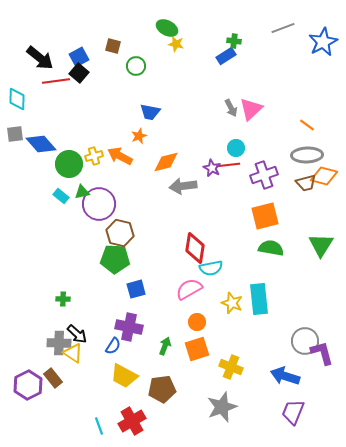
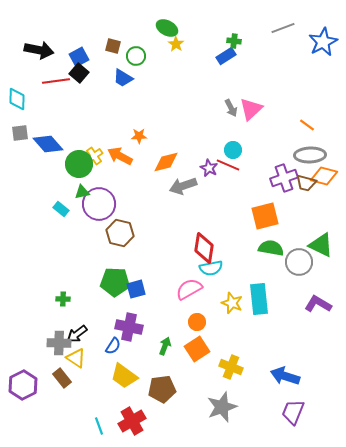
yellow star at (176, 44): rotated 21 degrees clockwise
black arrow at (40, 58): moved 1 px left, 8 px up; rotated 28 degrees counterclockwise
green circle at (136, 66): moved 10 px up
blue trapezoid at (150, 112): moved 27 px left, 34 px up; rotated 20 degrees clockwise
gray square at (15, 134): moved 5 px right, 1 px up
orange star at (139, 136): rotated 21 degrees clockwise
blue diamond at (41, 144): moved 7 px right
cyan circle at (236, 148): moved 3 px left, 2 px down
gray ellipse at (307, 155): moved 3 px right
yellow cross at (94, 156): rotated 18 degrees counterclockwise
green circle at (69, 164): moved 10 px right
red line at (228, 165): rotated 30 degrees clockwise
purple star at (212, 168): moved 3 px left
purple cross at (264, 175): moved 20 px right, 3 px down
brown trapezoid at (306, 183): rotated 30 degrees clockwise
gray arrow at (183, 186): rotated 12 degrees counterclockwise
cyan rectangle at (61, 196): moved 13 px down
green triangle at (321, 245): rotated 36 degrees counterclockwise
red diamond at (195, 248): moved 9 px right
green pentagon at (115, 259): moved 23 px down
black arrow at (77, 334): rotated 100 degrees clockwise
gray circle at (305, 341): moved 6 px left, 79 px up
orange square at (197, 349): rotated 15 degrees counterclockwise
yellow triangle at (73, 353): moved 3 px right, 5 px down
purple L-shape at (322, 353): moved 4 px left, 49 px up; rotated 44 degrees counterclockwise
yellow trapezoid at (124, 376): rotated 8 degrees clockwise
brown rectangle at (53, 378): moved 9 px right
purple hexagon at (28, 385): moved 5 px left
